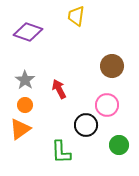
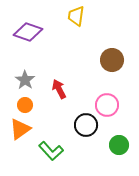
brown circle: moved 6 px up
green L-shape: moved 10 px left, 1 px up; rotated 40 degrees counterclockwise
